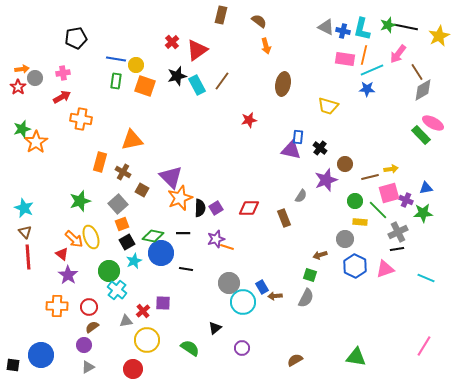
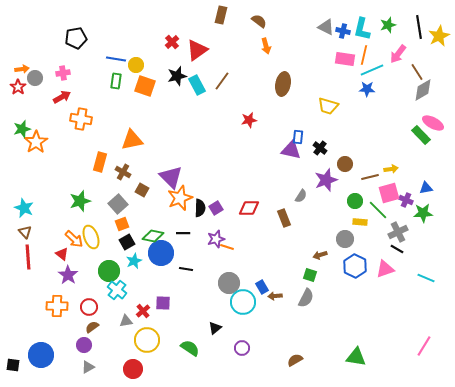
black line at (406, 27): moved 13 px right; rotated 70 degrees clockwise
black line at (397, 249): rotated 40 degrees clockwise
